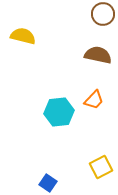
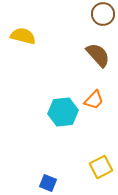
brown semicircle: rotated 36 degrees clockwise
cyan hexagon: moved 4 px right
blue square: rotated 12 degrees counterclockwise
